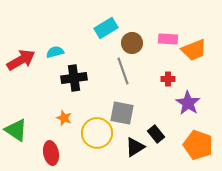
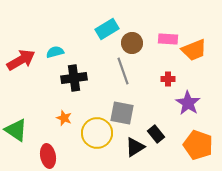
cyan rectangle: moved 1 px right, 1 px down
red ellipse: moved 3 px left, 3 px down
